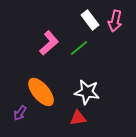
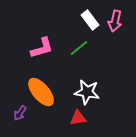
pink L-shape: moved 7 px left, 5 px down; rotated 25 degrees clockwise
